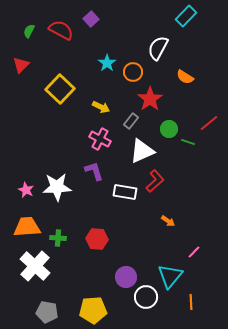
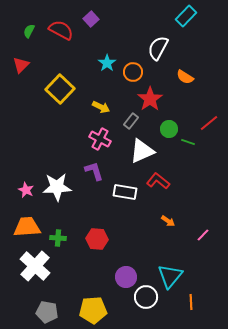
red L-shape: moved 3 px right; rotated 100 degrees counterclockwise
pink line: moved 9 px right, 17 px up
